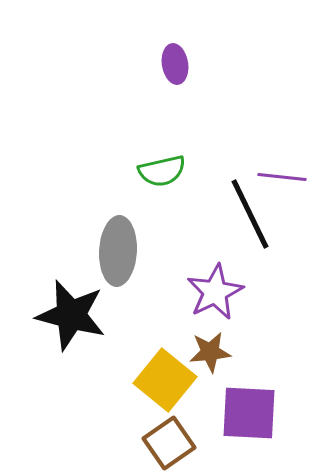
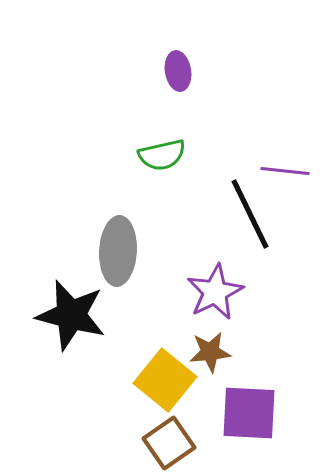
purple ellipse: moved 3 px right, 7 px down
green semicircle: moved 16 px up
purple line: moved 3 px right, 6 px up
